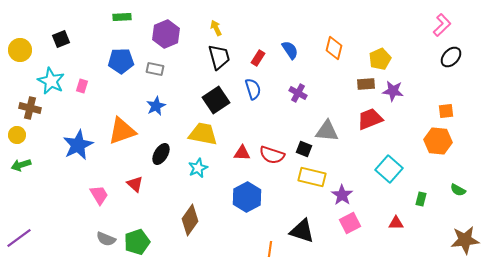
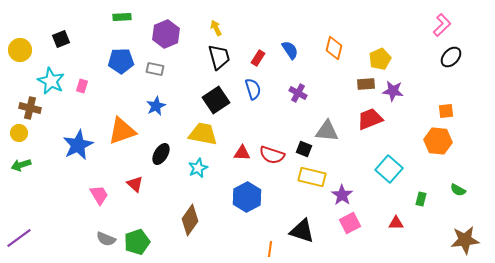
yellow circle at (17, 135): moved 2 px right, 2 px up
